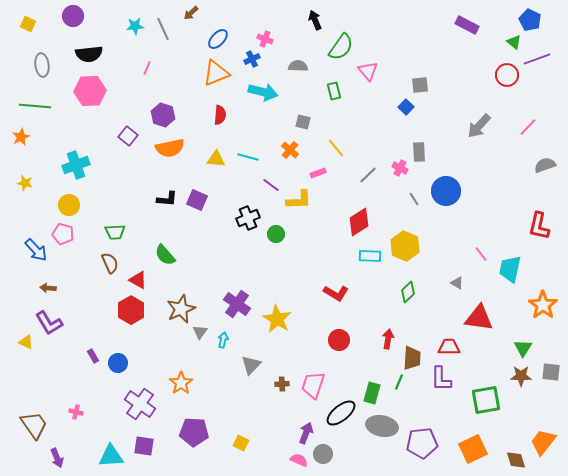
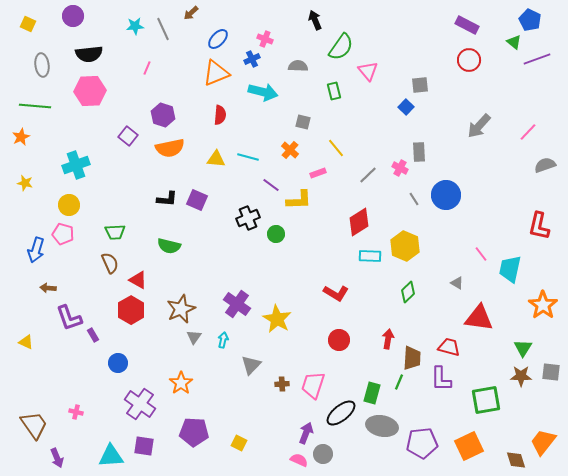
red circle at (507, 75): moved 38 px left, 15 px up
pink line at (528, 127): moved 5 px down
blue circle at (446, 191): moved 4 px down
blue arrow at (36, 250): rotated 60 degrees clockwise
green semicircle at (165, 255): moved 4 px right, 9 px up; rotated 35 degrees counterclockwise
purple L-shape at (49, 323): moved 20 px right, 5 px up; rotated 12 degrees clockwise
gray triangle at (200, 332): moved 6 px left, 5 px down
red trapezoid at (449, 347): rotated 15 degrees clockwise
purple rectangle at (93, 356): moved 21 px up
yellow square at (241, 443): moved 2 px left
orange square at (473, 449): moved 4 px left, 3 px up
